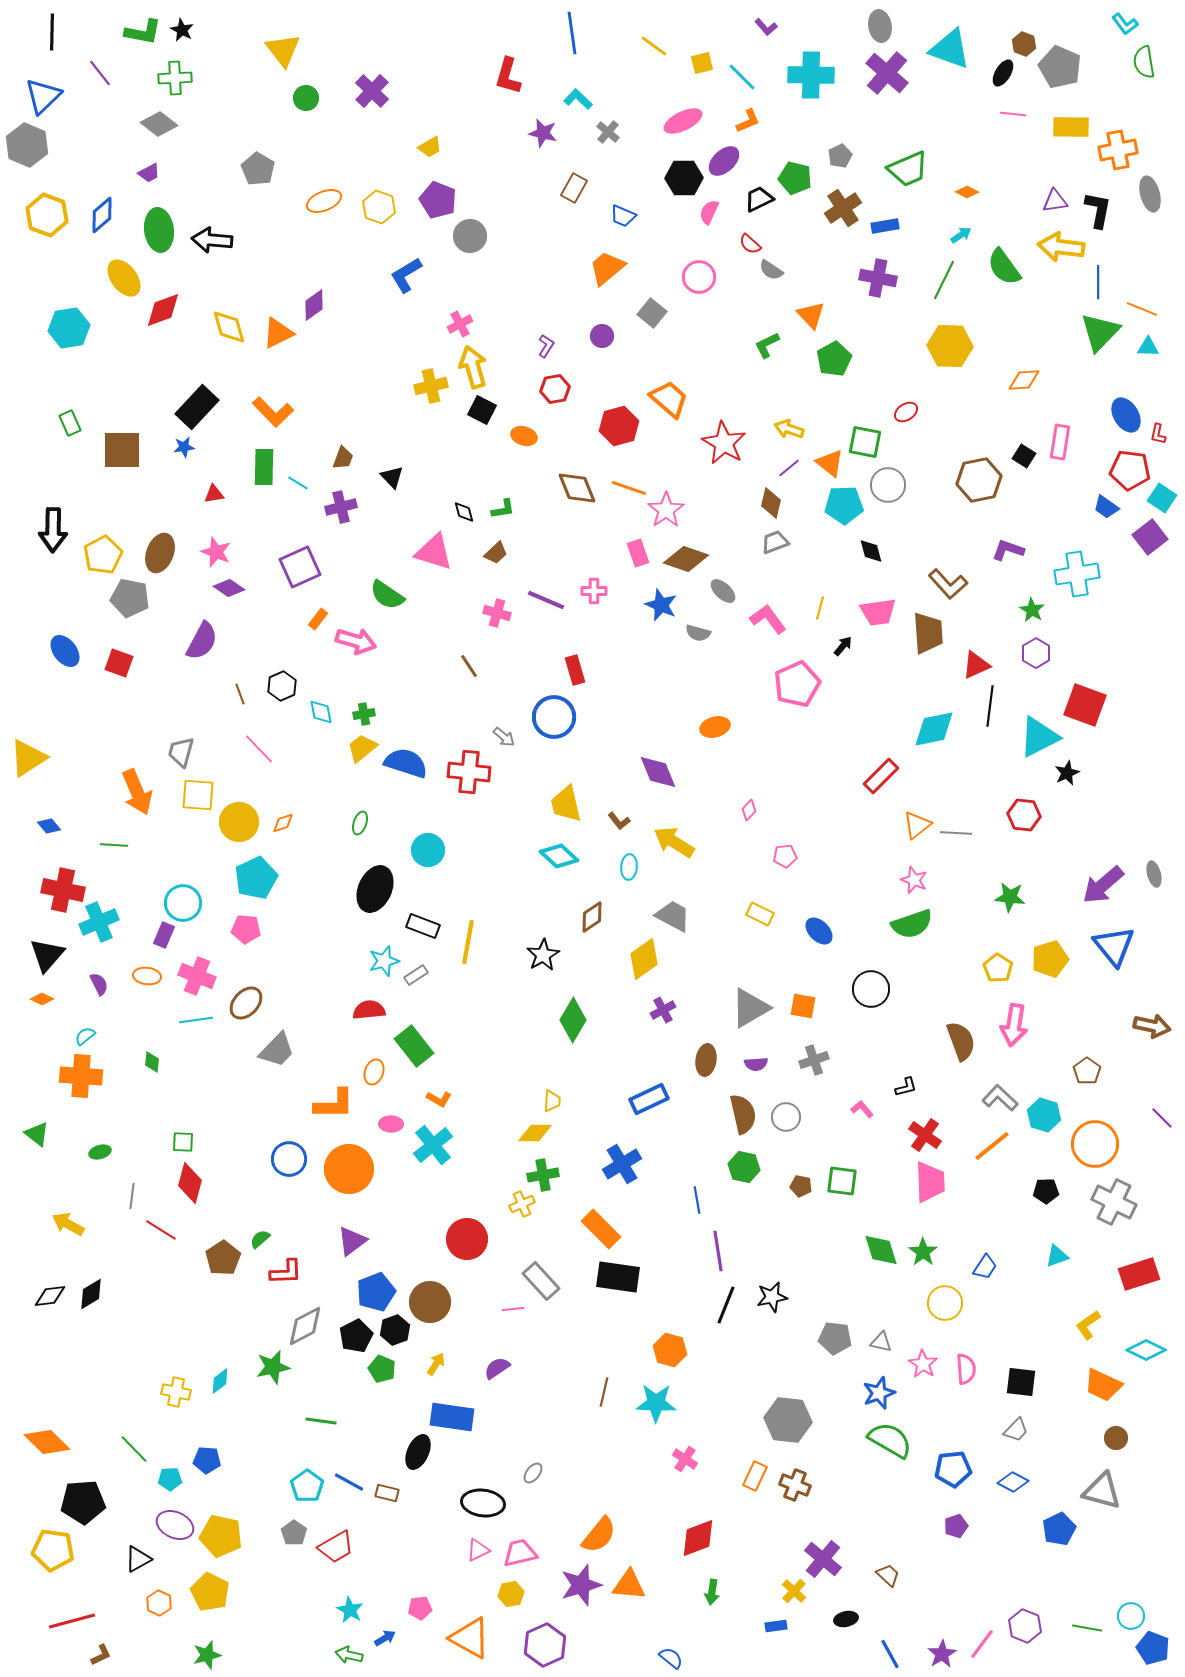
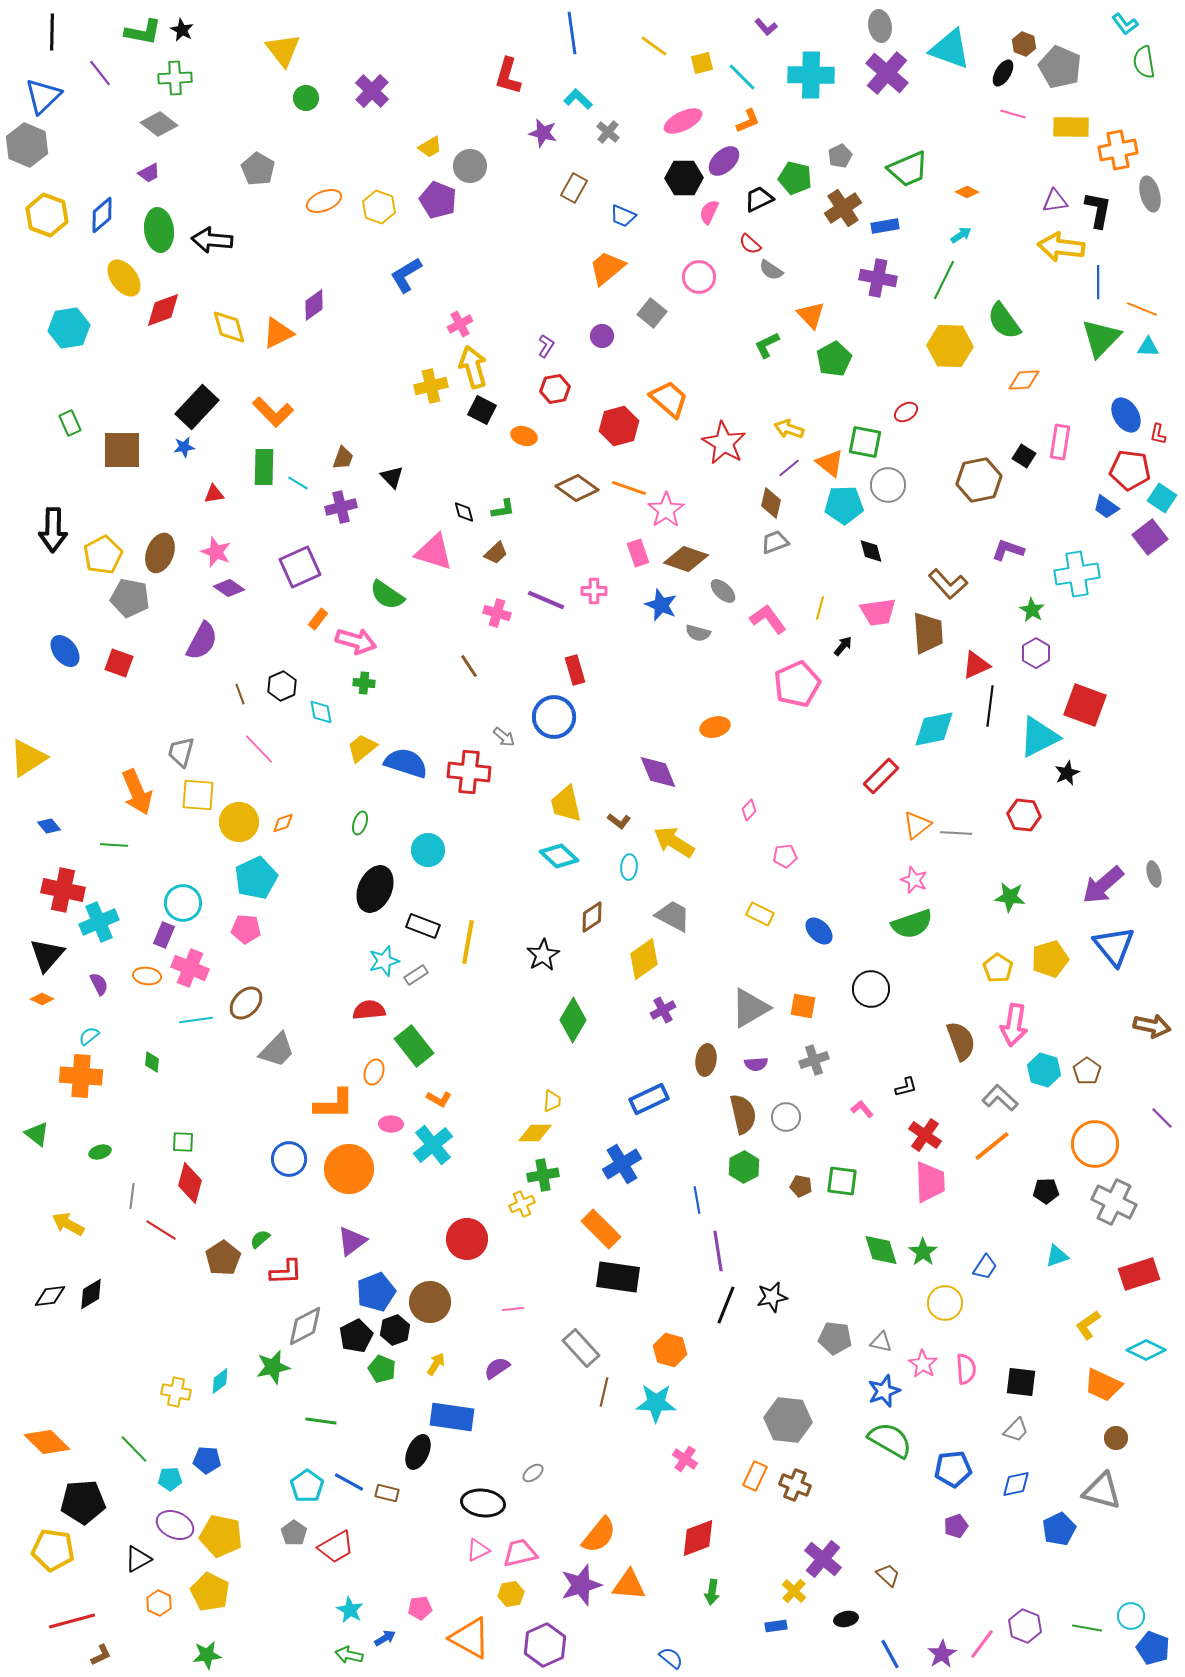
pink line at (1013, 114): rotated 10 degrees clockwise
gray circle at (470, 236): moved 70 px up
green semicircle at (1004, 267): moved 54 px down
green triangle at (1100, 332): moved 1 px right, 6 px down
brown diamond at (577, 488): rotated 33 degrees counterclockwise
green cross at (364, 714): moved 31 px up; rotated 15 degrees clockwise
brown L-shape at (619, 821): rotated 15 degrees counterclockwise
pink cross at (197, 976): moved 7 px left, 8 px up
cyan semicircle at (85, 1036): moved 4 px right
cyan hexagon at (1044, 1115): moved 45 px up
green hexagon at (744, 1167): rotated 20 degrees clockwise
gray rectangle at (541, 1281): moved 40 px right, 67 px down
blue star at (879, 1393): moved 5 px right, 2 px up
gray ellipse at (533, 1473): rotated 15 degrees clockwise
blue diamond at (1013, 1482): moved 3 px right, 2 px down; rotated 40 degrees counterclockwise
green star at (207, 1655): rotated 8 degrees clockwise
